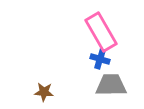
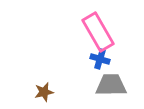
pink rectangle: moved 3 px left
brown star: rotated 18 degrees counterclockwise
